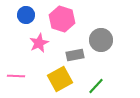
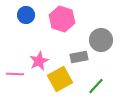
pink star: moved 18 px down
gray rectangle: moved 4 px right, 2 px down
pink line: moved 1 px left, 2 px up
